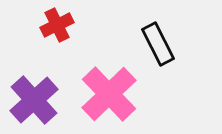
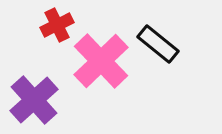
black rectangle: rotated 24 degrees counterclockwise
pink cross: moved 8 px left, 33 px up
